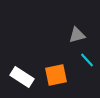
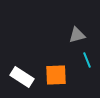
cyan line: rotated 21 degrees clockwise
orange square: rotated 10 degrees clockwise
